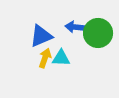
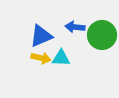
green circle: moved 4 px right, 2 px down
yellow arrow: moved 4 px left; rotated 84 degrees clockwise
